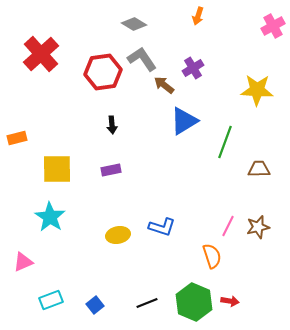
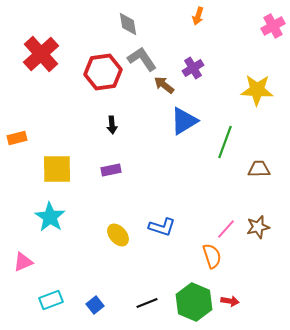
gray diamond: moved 6 px left; rotated 50 degrees clockwise
pink line: moved 2 px left, 3 px down; rotated 15 degrees clockwise
yellow ellipse: rotated 60 degrees clockwise
